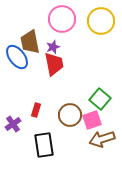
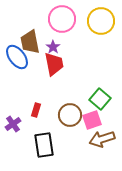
purple star: rotated 16 degrees counterclockwise
